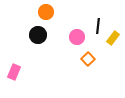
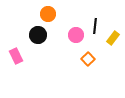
orange circle: moved 2 px right, 2 px down
black line: moved 3 px left
pink circle: moved 1 px left, 2 px up
pink rectangle: moved 2 px right, 16 px up; rotated 49 degrees counterclockwise
